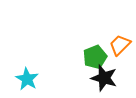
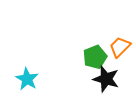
orange trapezoid: moved 2 px down
black star: moved 2 px right, 1 px down
